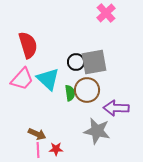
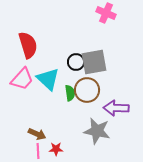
pink cross: rotated 24 degrees counterclockwise
pink line: moved 1 px down
